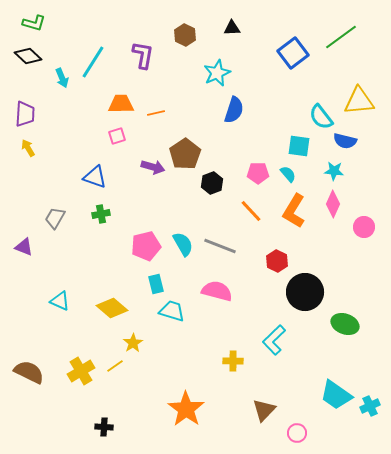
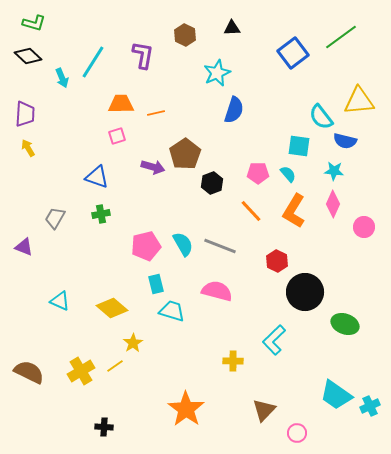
blue triangle at (95, 177): moved 2 px right
